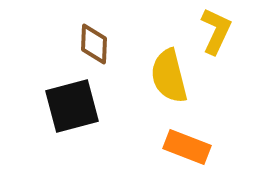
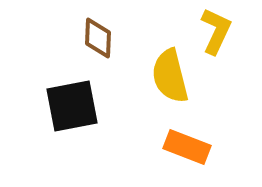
brown diamond: moved 4 px right, 6 px up
yellow semicircle: moved 1 px right
black square: rotated 4 degrees clockwise
